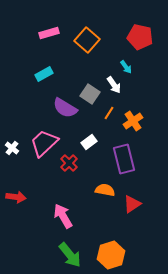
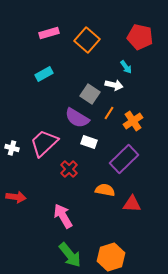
white arrow: rotated 42 degrees counterclockwise
purple semicircle: moved 12 px right, 10 px down
white rectangle: rotated 56 degrees clockwise
white cross: rotated 24 degrees counterclockwise
purple rectangle: rotated 60 degrees clockwise
red cross: moved 6 px down
red triangle: rotated 36 degrees clockwise
orange hexagon: moved 2 px down
